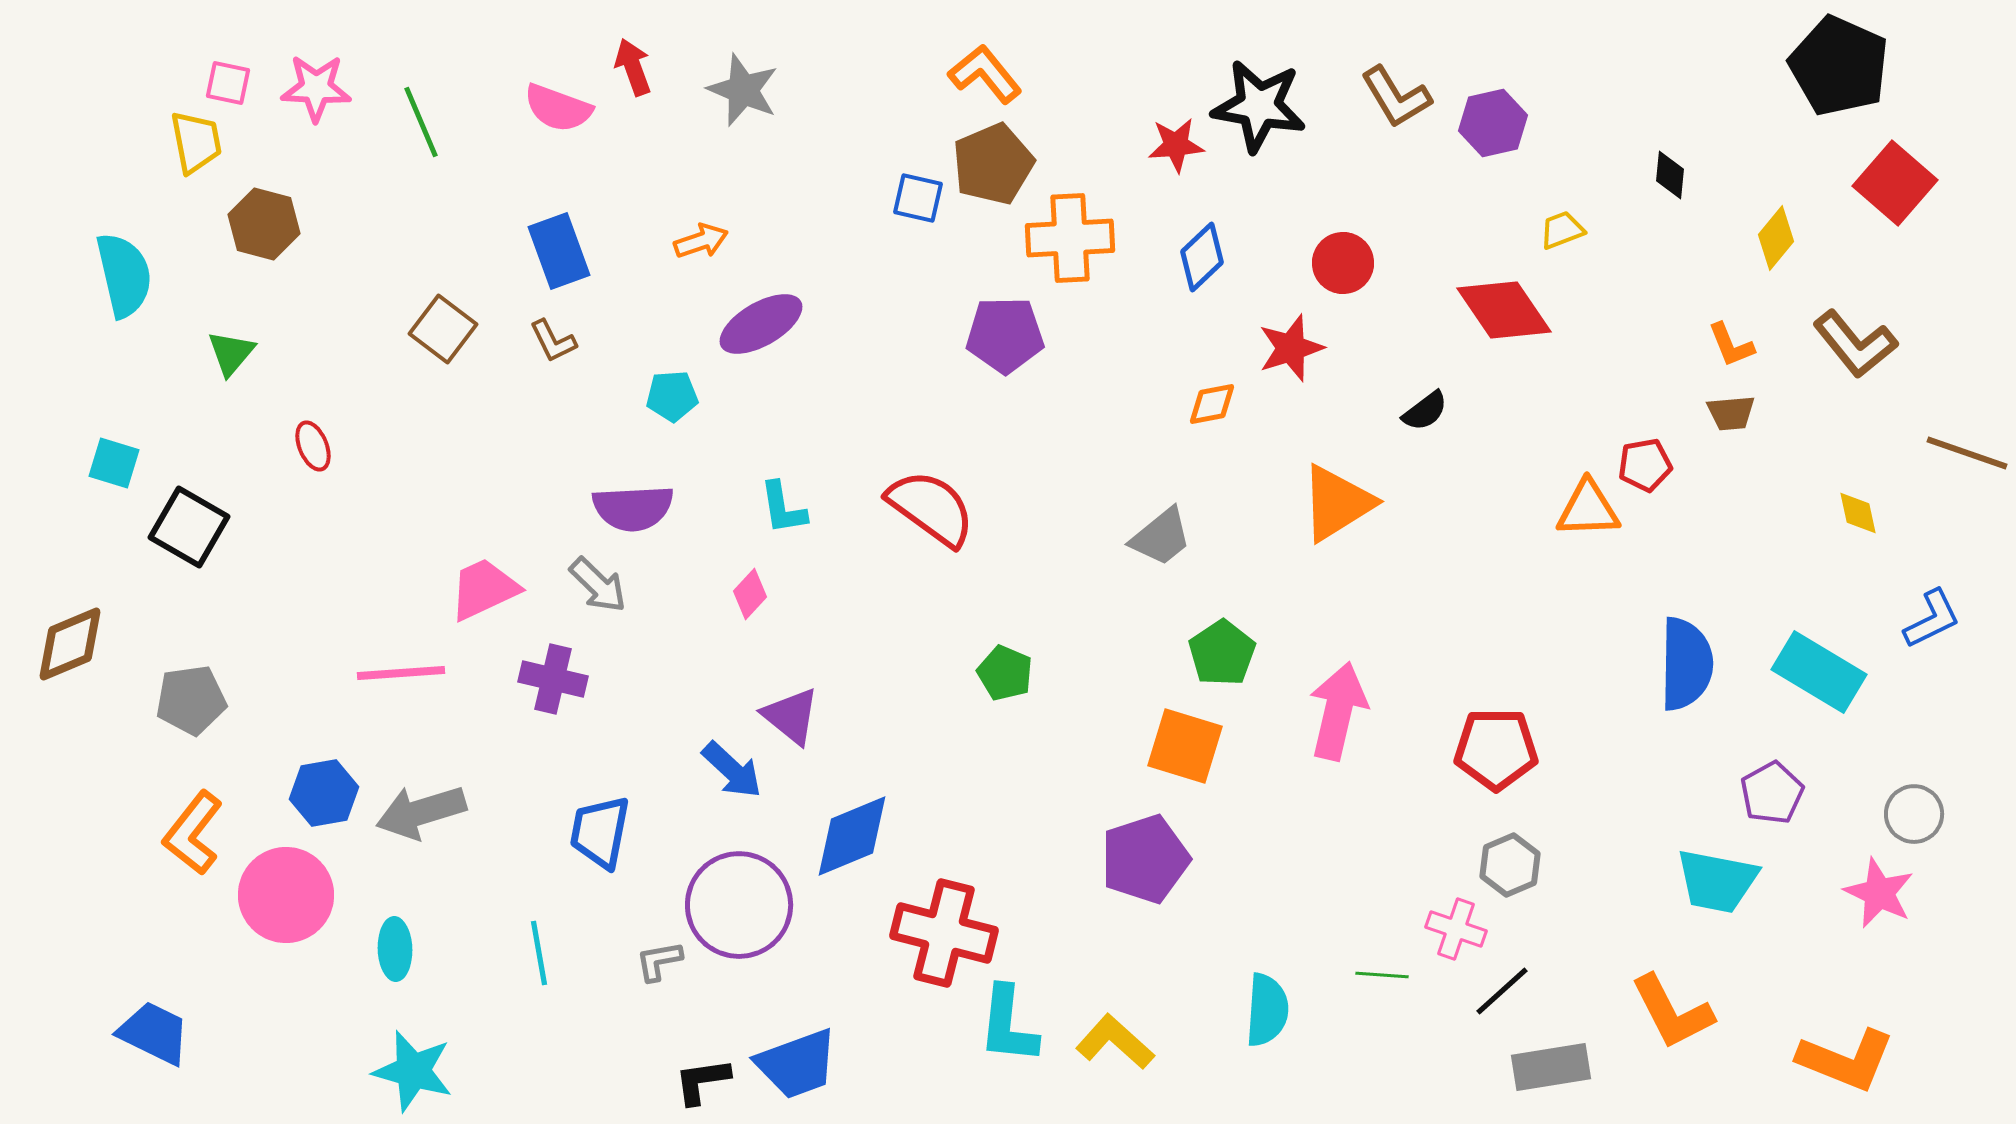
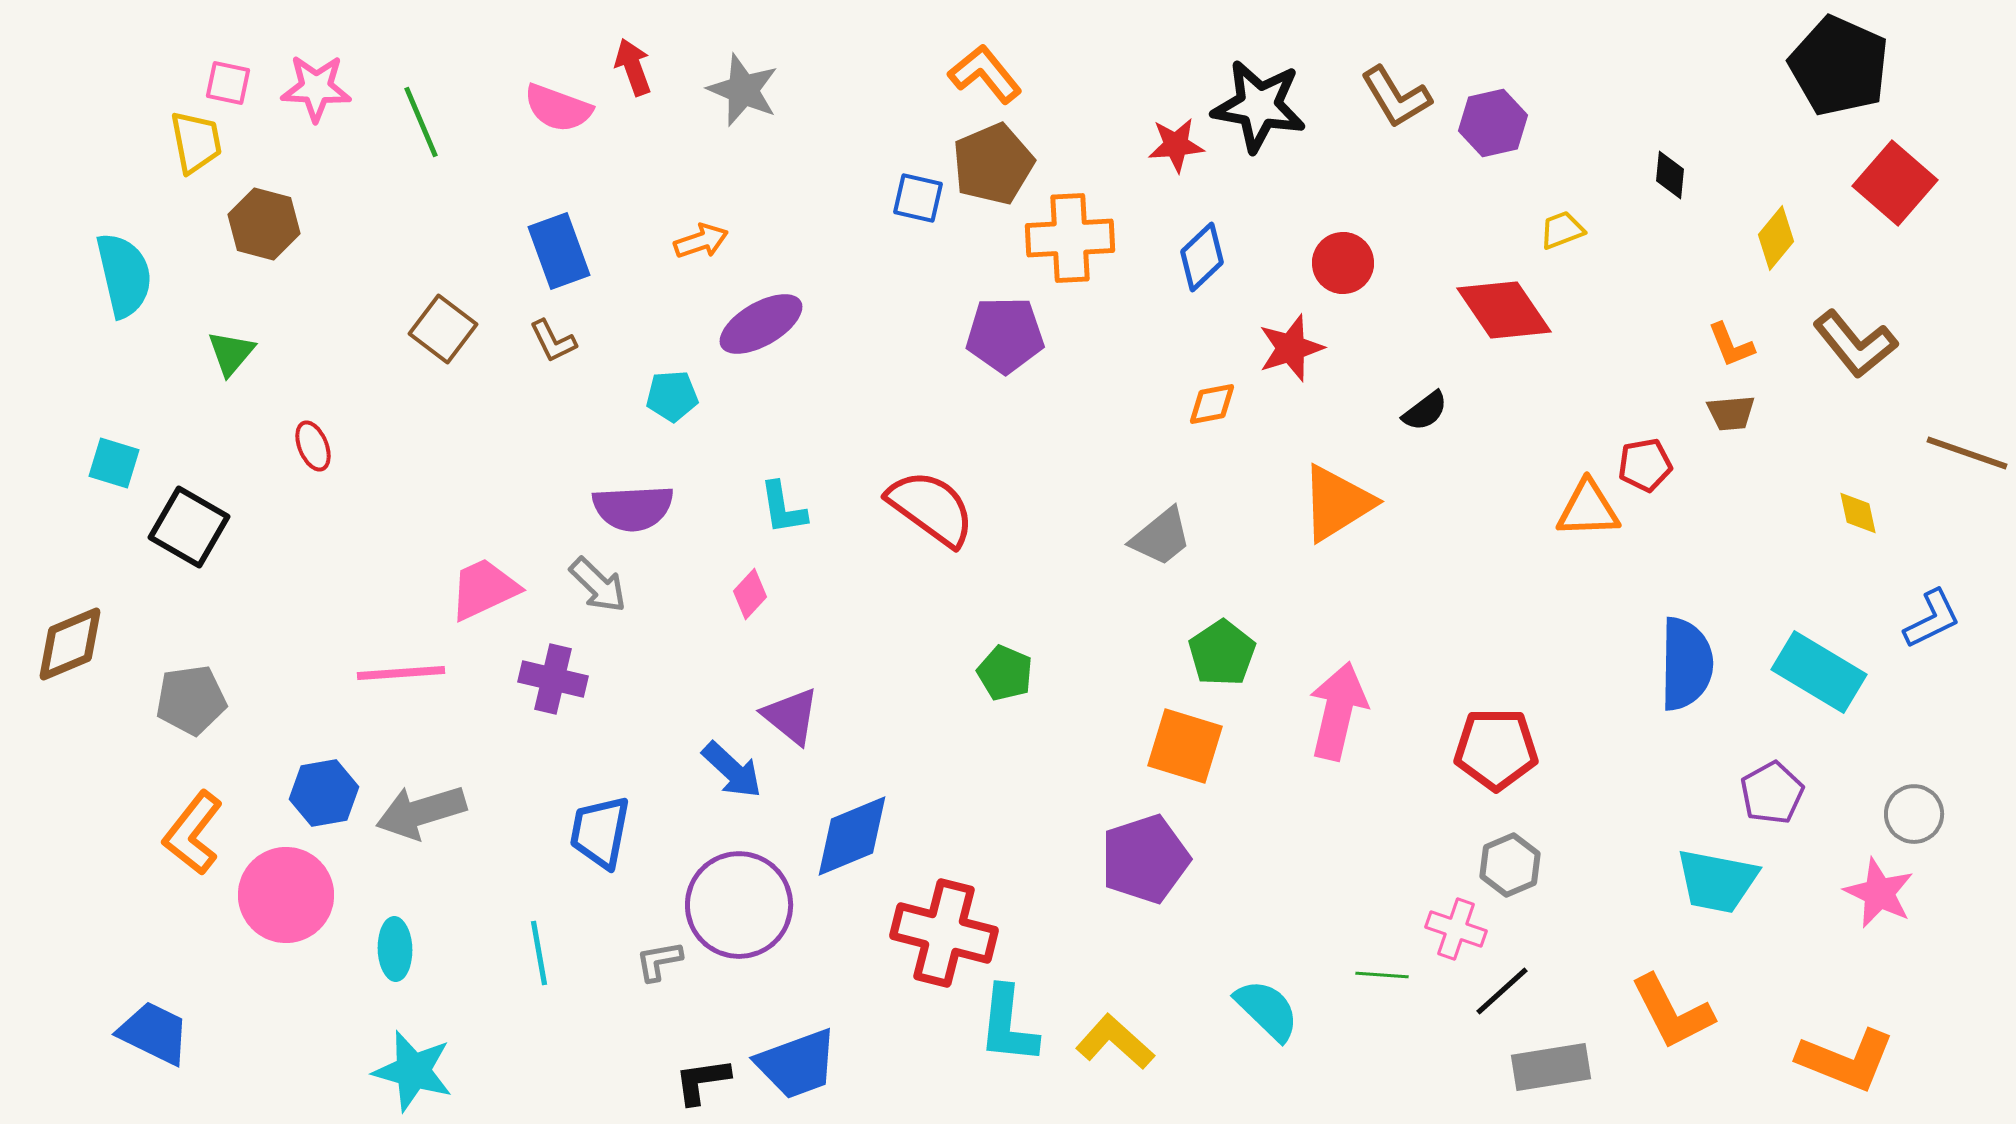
cyan semicircle at (1267, 1010): rotated 50 degrees counterclockwise
